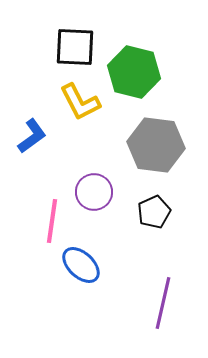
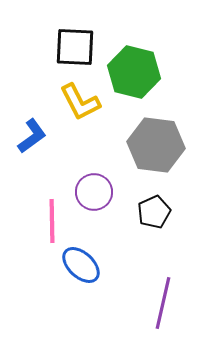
pink line: rotated 9 degrees counterclockwise
